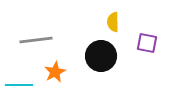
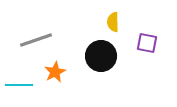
gray line: rotated 12 degrees counterclockwise
